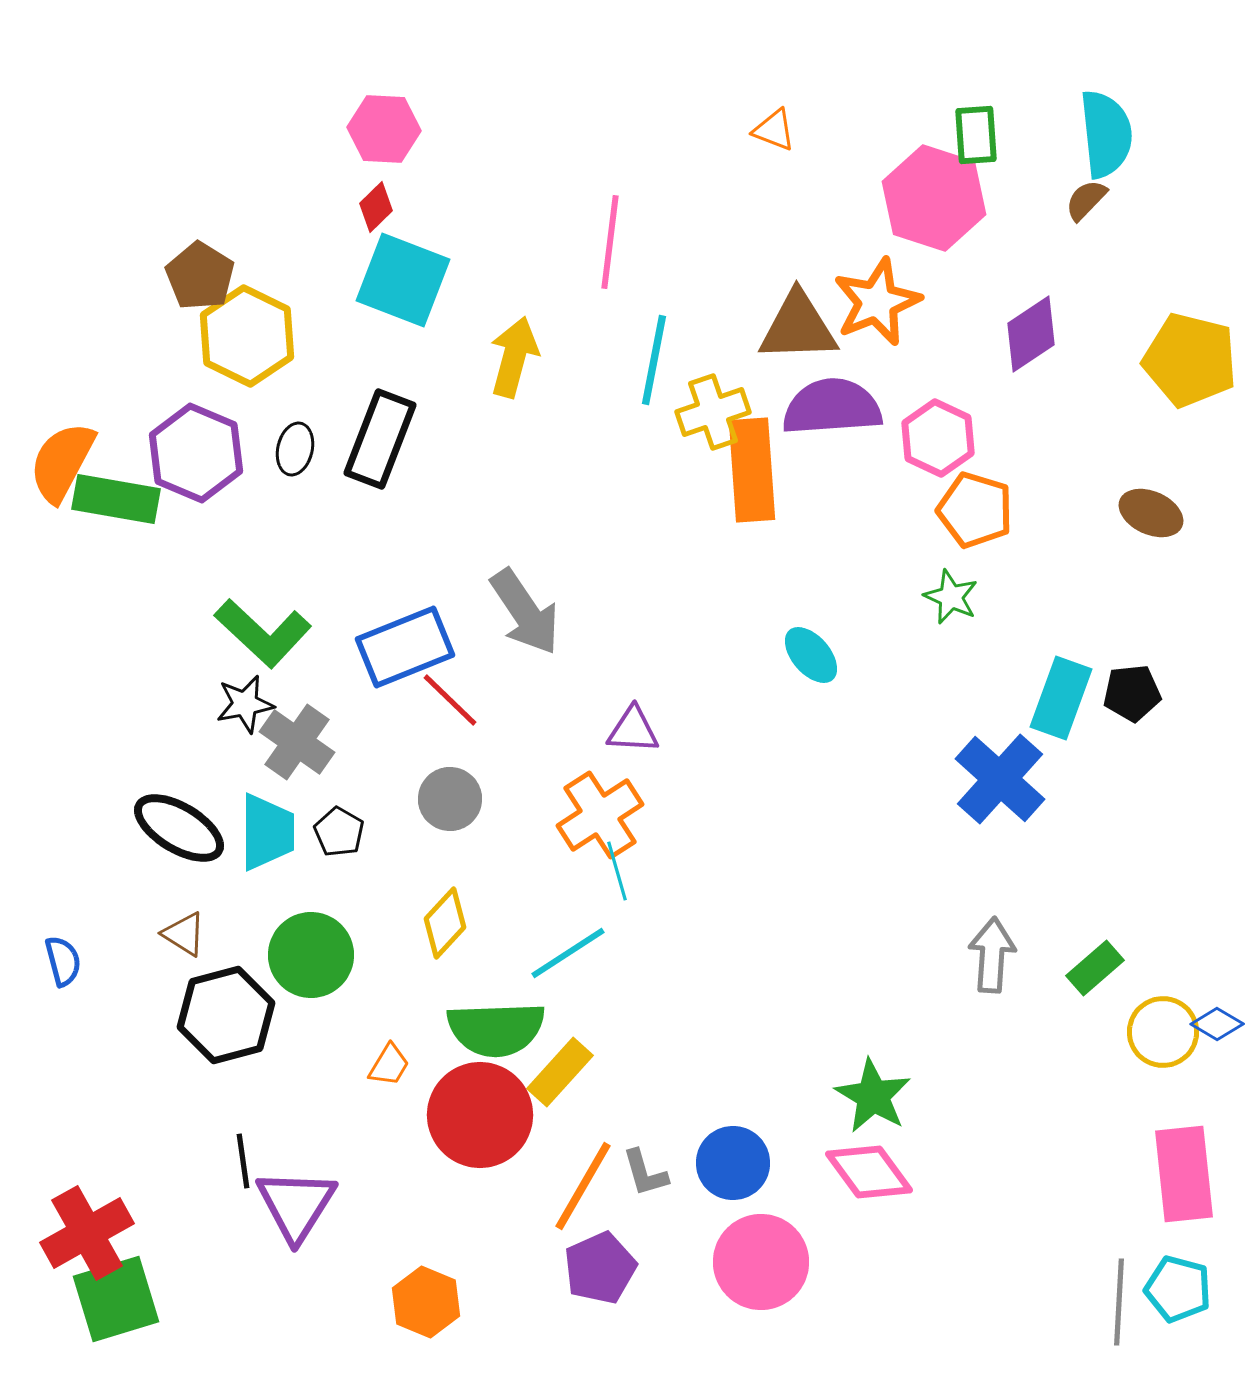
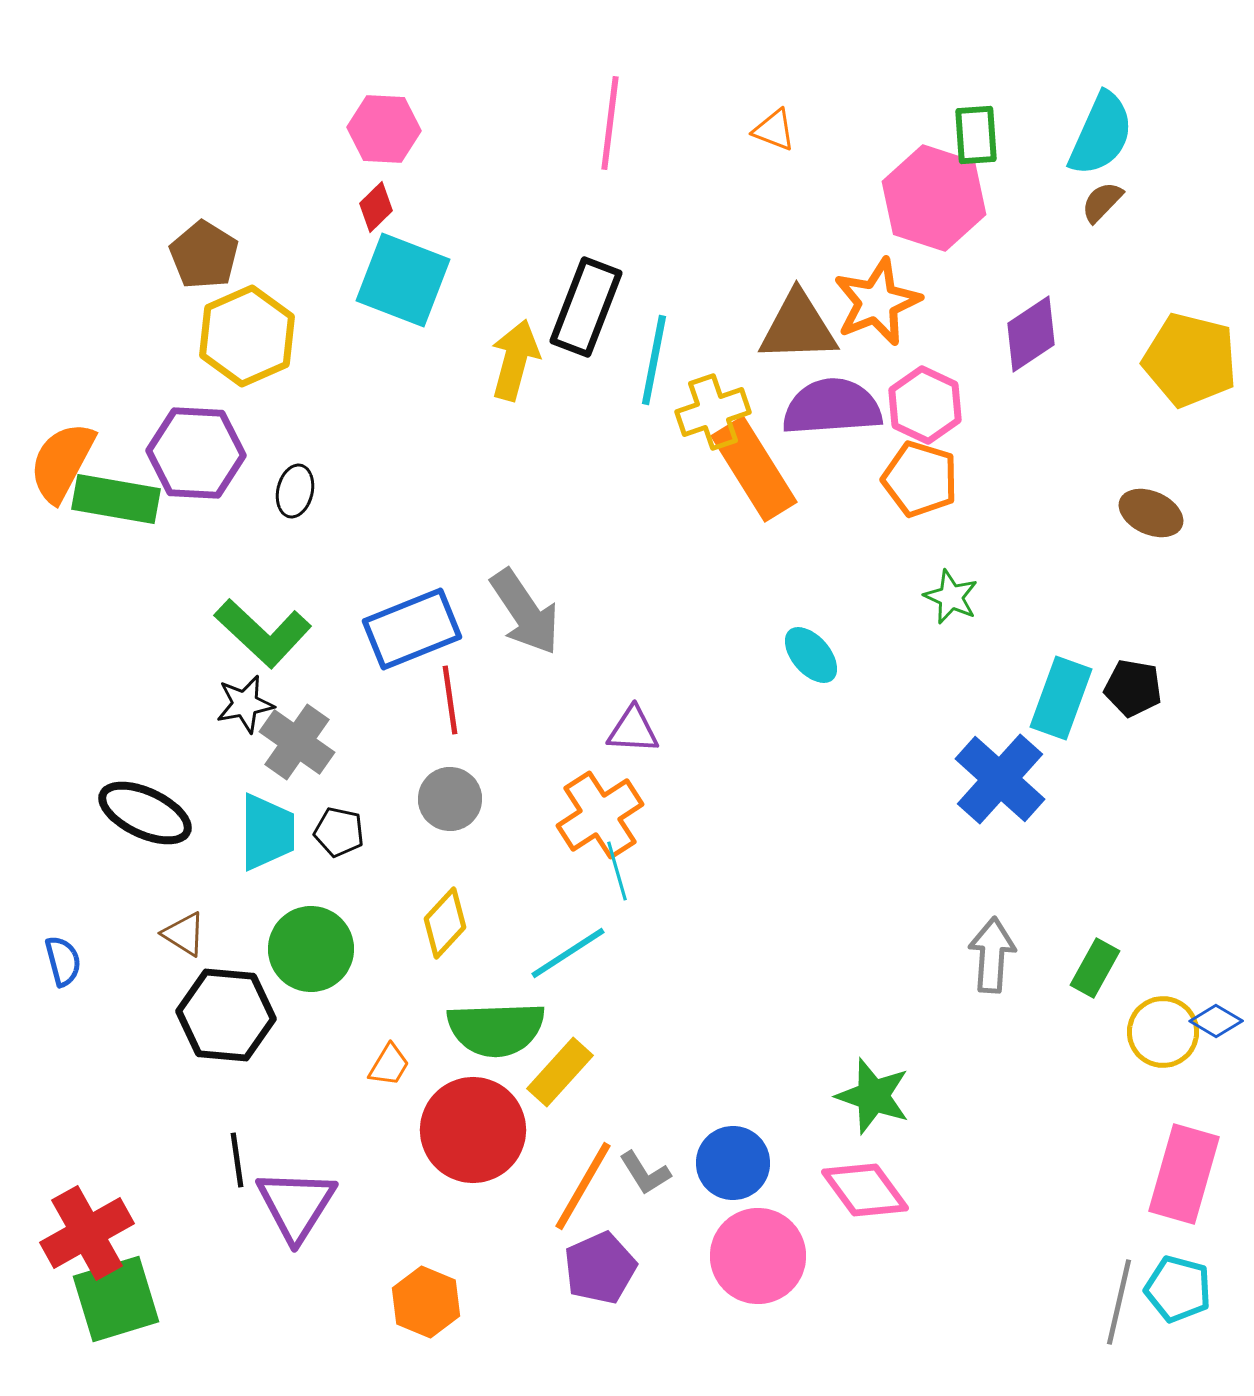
cyan semicircle at (1106, 134): moved 5 px left; rotated 30 degrees clockwise
brown semicircle at (1086, 200): moved 16 px right, 2 px down
pink line at (610, 242): moved 119 px up
brown pentagon at (200, 276): moved 4 px right, 21 px up
yellow hexagon at (247, 336): rotated 10 degrees clockwise
yellow arrow at (514, 357): moved 1 px right, 3 px down
pink hexagon at (938, 438): moved 13 px left, 33 px up
black rectangle at (380, 439): moved 206 px right, 132 px up
black ellipse at (295, 449): moved 42 px down
purple hexagon at (196, 453): rotated 20 degrees counterclockwise
orange rectangle at (752, 470): moved 2 px right, 1 px up; rotated 28 degrees counterclockwise
orange pentagon at (975, 510): moved 55 px left, 31 px up
blue rectangle at (405, 647): moved 7 px right, 18 px up
black pentagon at (1132, 693): moved 1 px right, 5 px up; rotated 16 degrees clockwise
red line at (450, 700): rotated 38 degrees clockwise
black ellipse at (179, 828): moved 34 px left, 15 px up; rotated 6 degrees counterclockwise
black pentagon at (339, 832): rotated 18 degrees counterclockwise
green circle at (311, 955): moved 6 px up
green rectangle at (1095, 968): rotated 20 degrees counterclockwise
black hexagon at (226, 1015): rotated 20 degrees clockwise
blue diamond at (1217, 1024): moved 1 px left, 3 px up
green star at (873, 1096): rotated 12 degrees counterclockwise
red circle at (480, 1115): moved 7 px left, 15 px down
black line at (243, 1161): moved 6 px left, 1 px up
pink diamond at (869, 1172): moved 4 px left, 18 px down
gray L-shape at (645, 1173): rotated 16 degrees counterclockwise
pink rectangle at (1184, 1174): rotated 22 degrees clockwise
pink circle at (761, 1262): moved 3 px left, 6 px up
gray line at (1119, 1302): rotated 10 degrees clockwise
